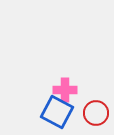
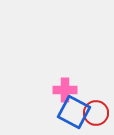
blue square: moved 17 px right
